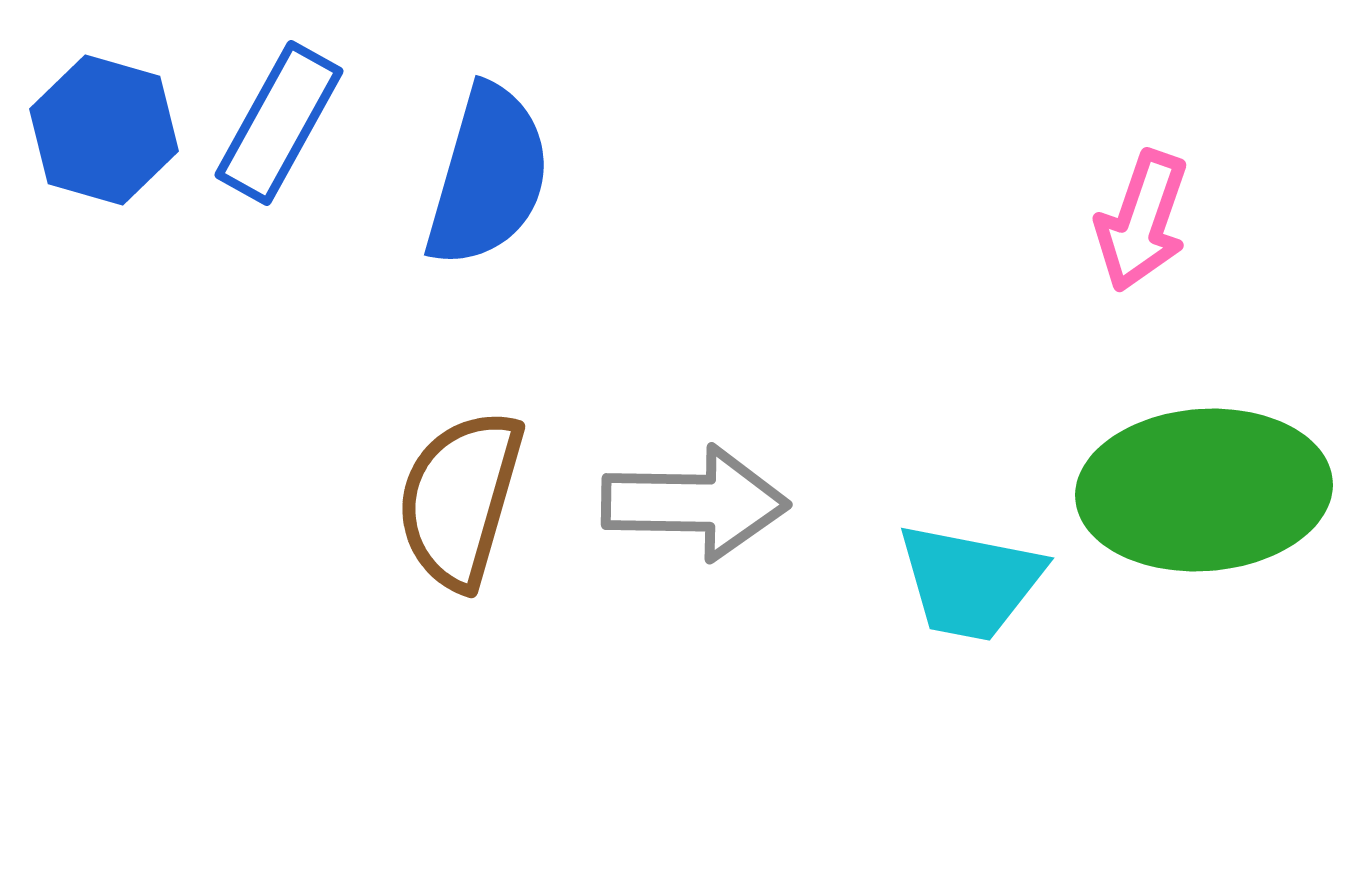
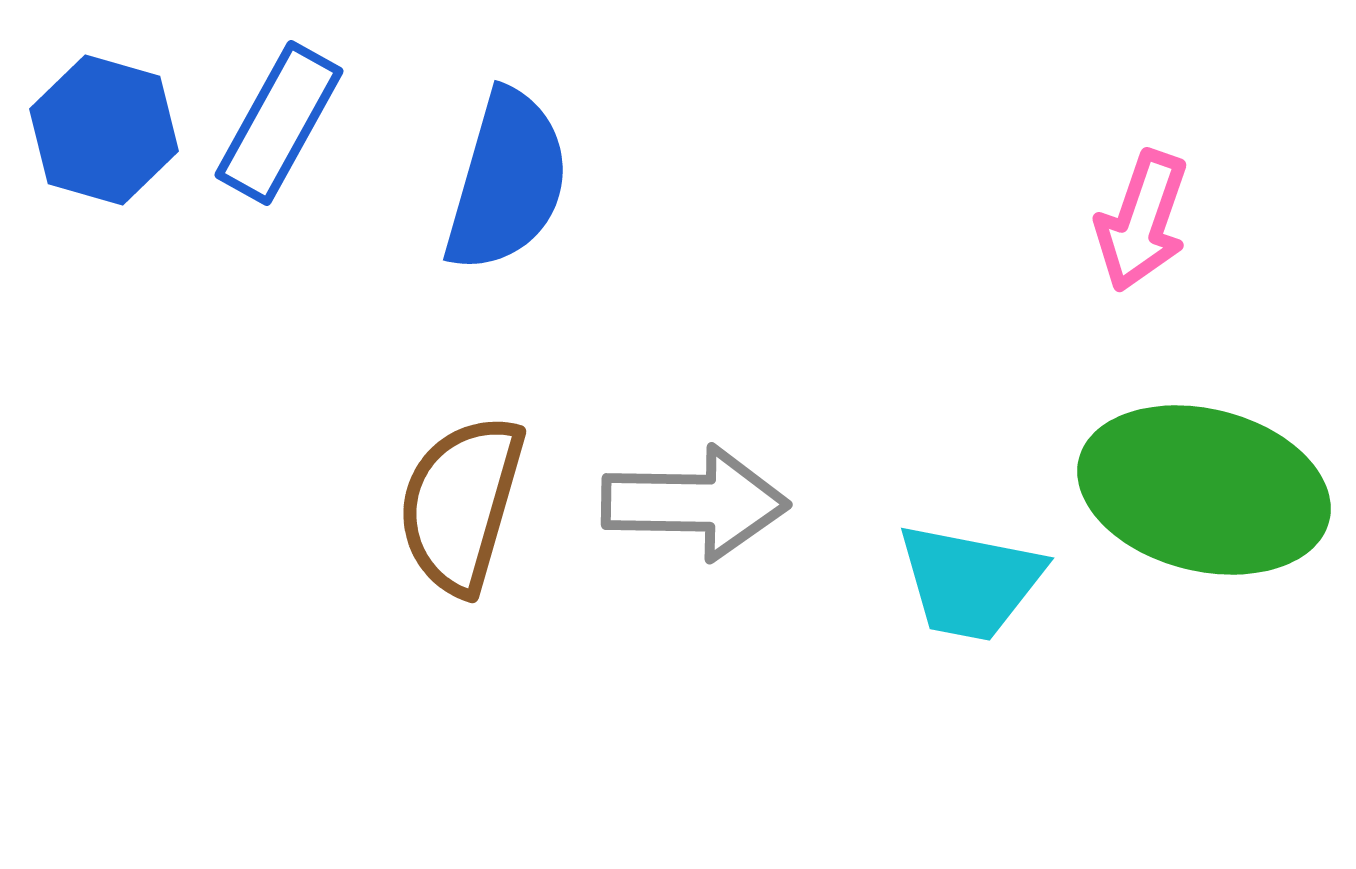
blue semicircle: moved 19 px right, 5 px down
green ellipse: rotated 18 degrees clockwise
brown semicircle: moved 1 px right, 5 px down
